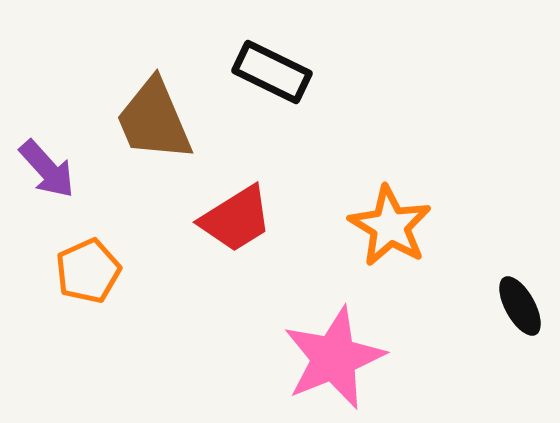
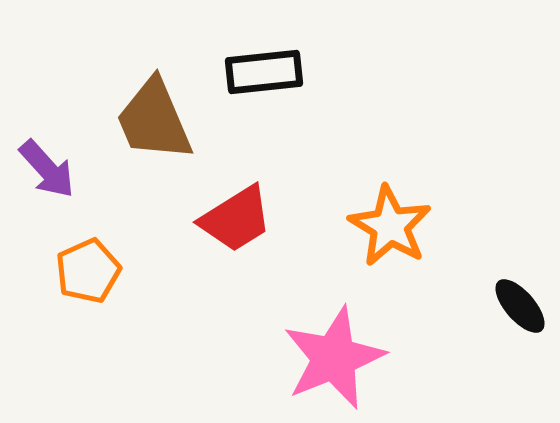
black rectangle: moved 8 px left; rotated 32 degrees counterclockwise
black ellipse: rotated 12 degrees counterclockwise
